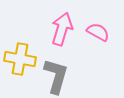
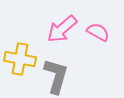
pink arrow: rotated 148 degrees counterclockwise
